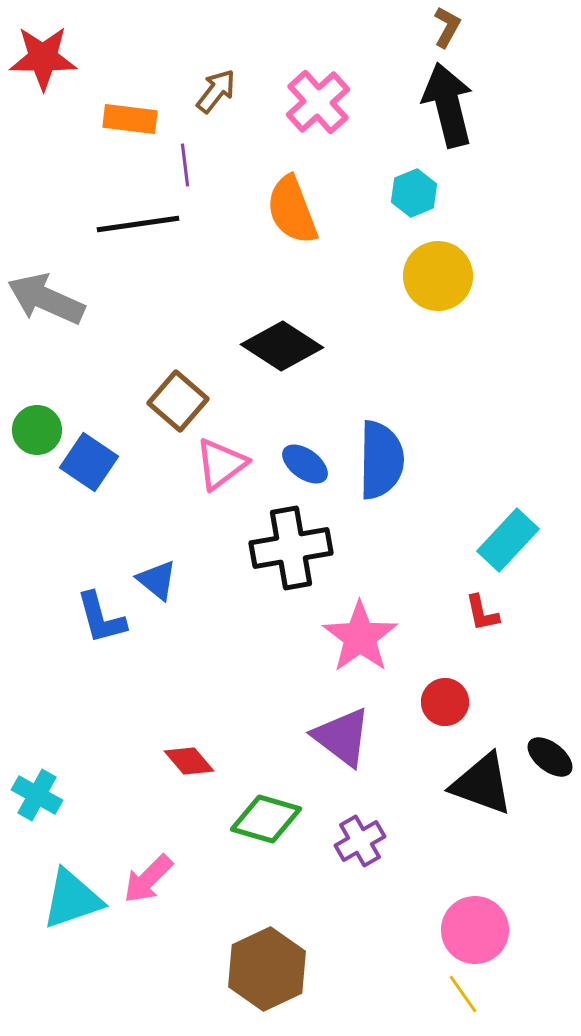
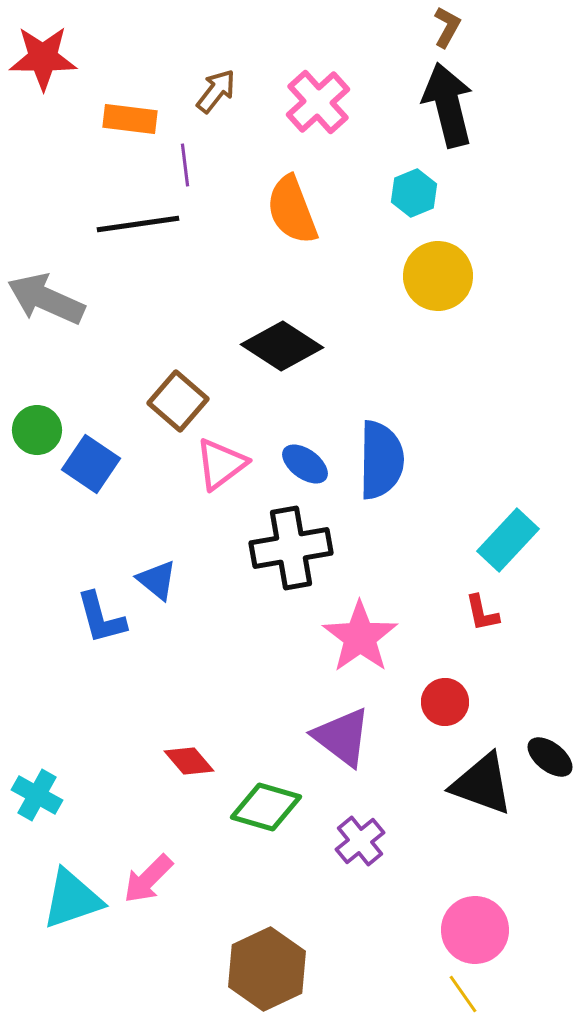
blue square: moved 2 px right, 2 px down
green diamond: moved 12 px up
purple cross: rotated 9 degrees counterclockwise
